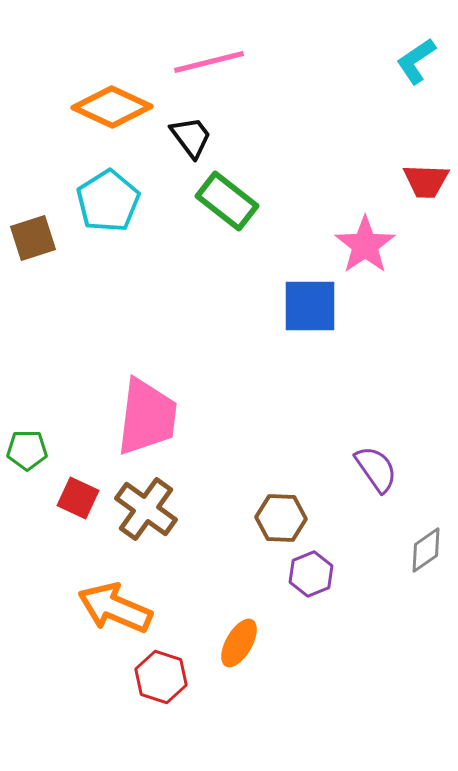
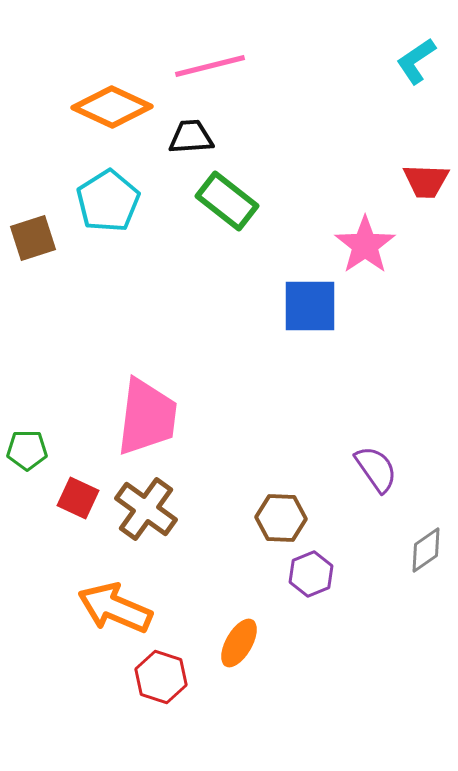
pink line: moved 1 px right, 4 px down
black trapezoid: rotated 57 degrees counterclockwise
